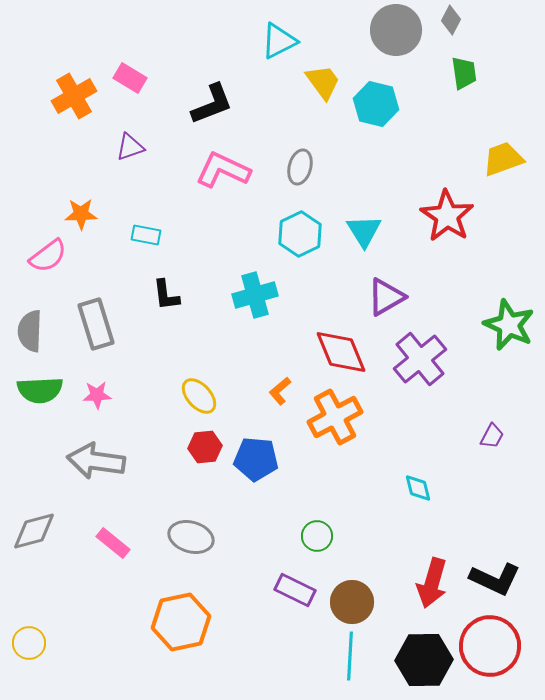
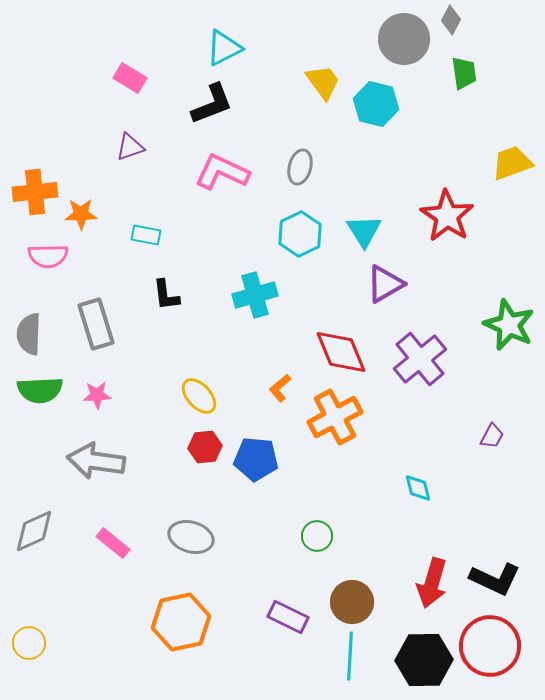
gray circle at (396, 30): moved 8 px right, 9 px down
cyan triangle at (279, 41): moved 55 px left, 7 px down
orange cross at (74, 96): moved 39 px left, 96 px down; rotated 24 degrees clockwise
yellow trapezoid at (503, 159): moved 9 px right, 4 px down
pink L-shape at (223, 170): moved 1 px left, 2 px down
pink semicircle at (48, 256): rotated 36 degrees clockwise
purple triangle at (386, 297): moved 1 px left, 13 px up
gray semicircle at (30, 331): moved 1 px left, 3 px down
orange L-shape at (280, 391): moved 3 px up
gray diamond at (34, 531): rotated 9 degrees counterclockwise
purple rectangle at (295, 590): moved 7 px left, 27 px down
